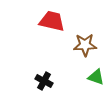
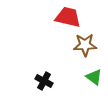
red trapezoid: moved 16 px right, 4 px up
green triangle: moved 2 px left; rotated 18 degrees clockwise
